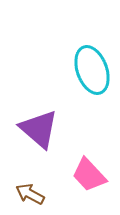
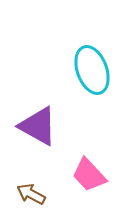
purple triangle: moved 1 px left, 3 px up; rotated 12 degrees counterclockwise
brown arrow: moved 1 px right
